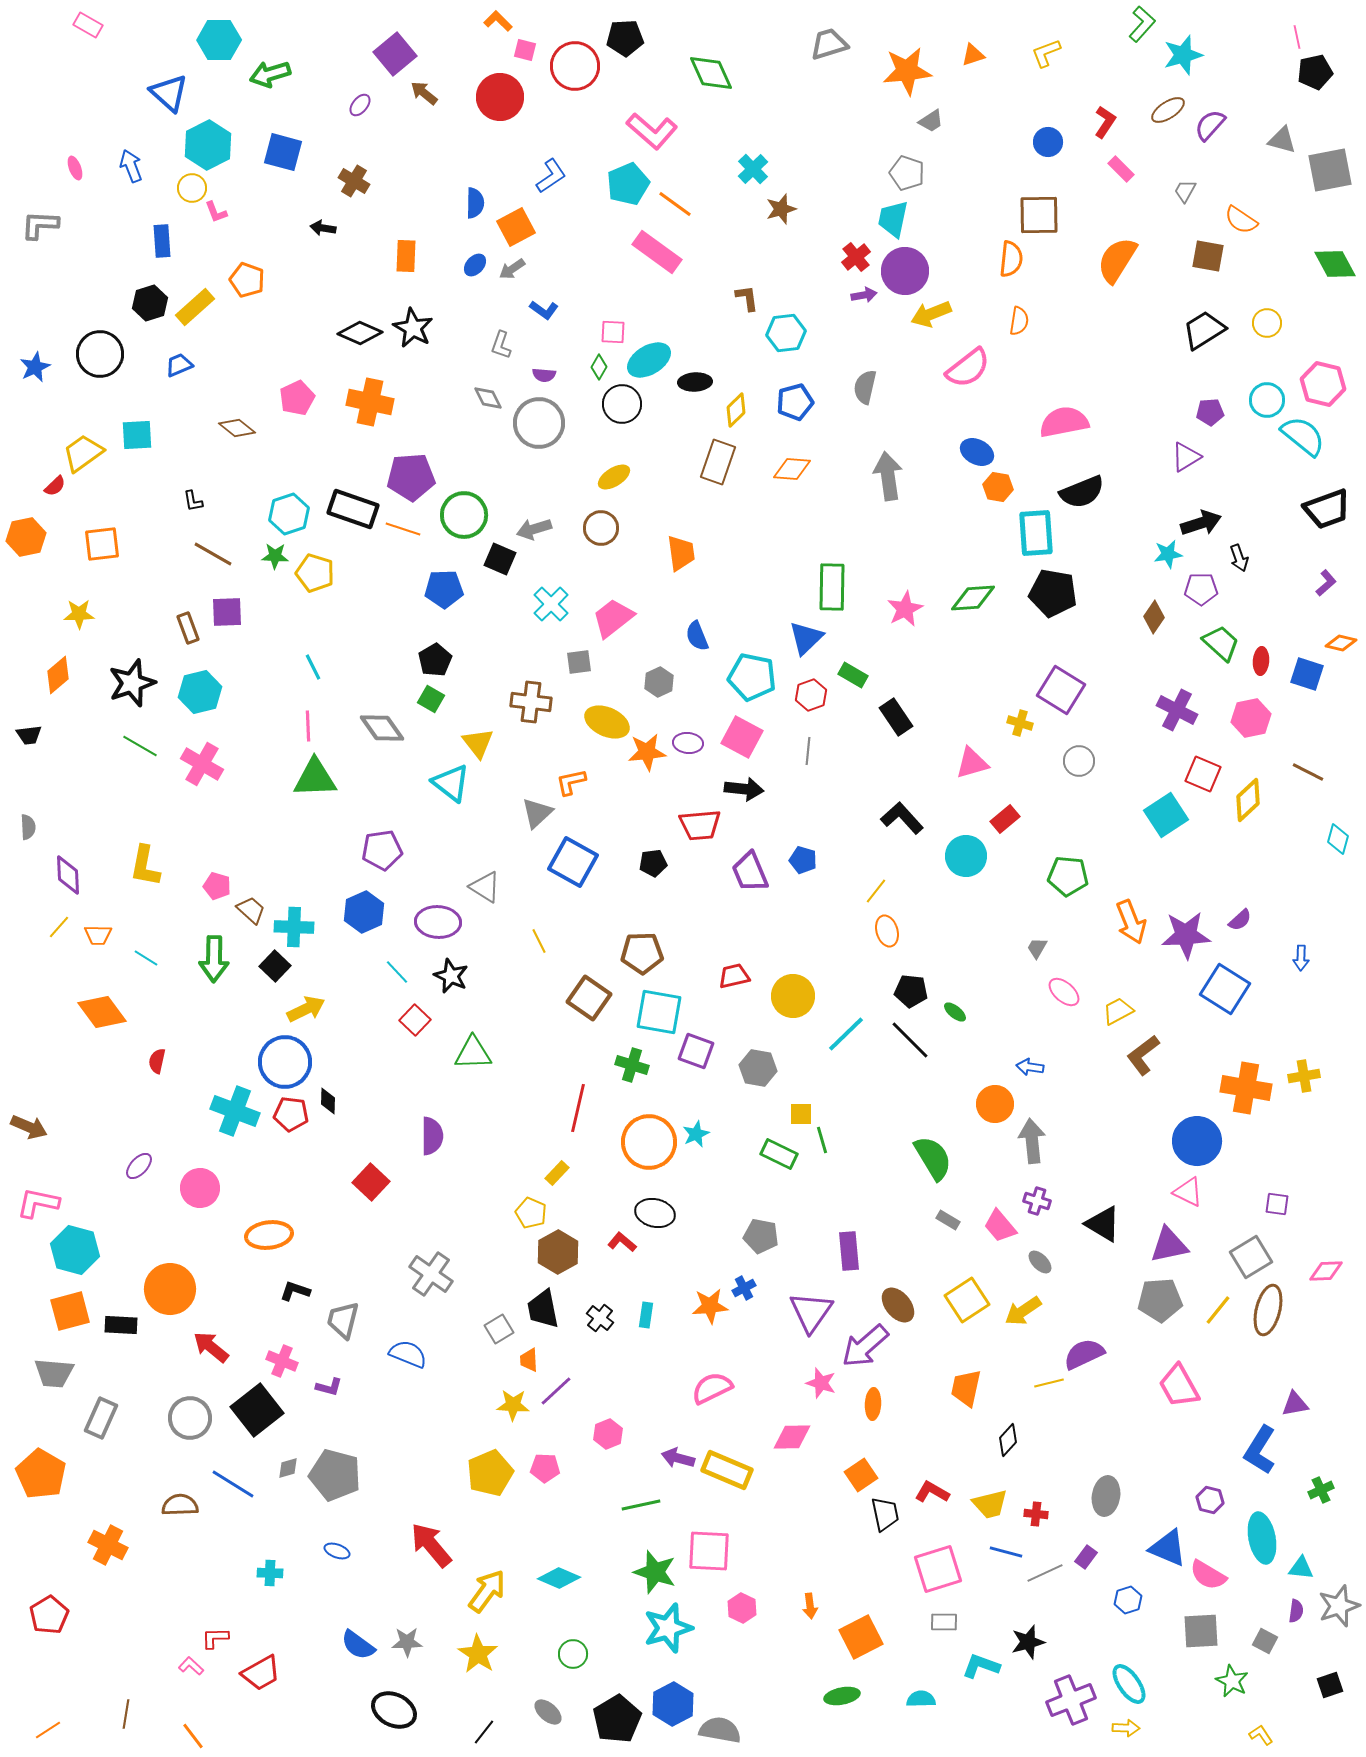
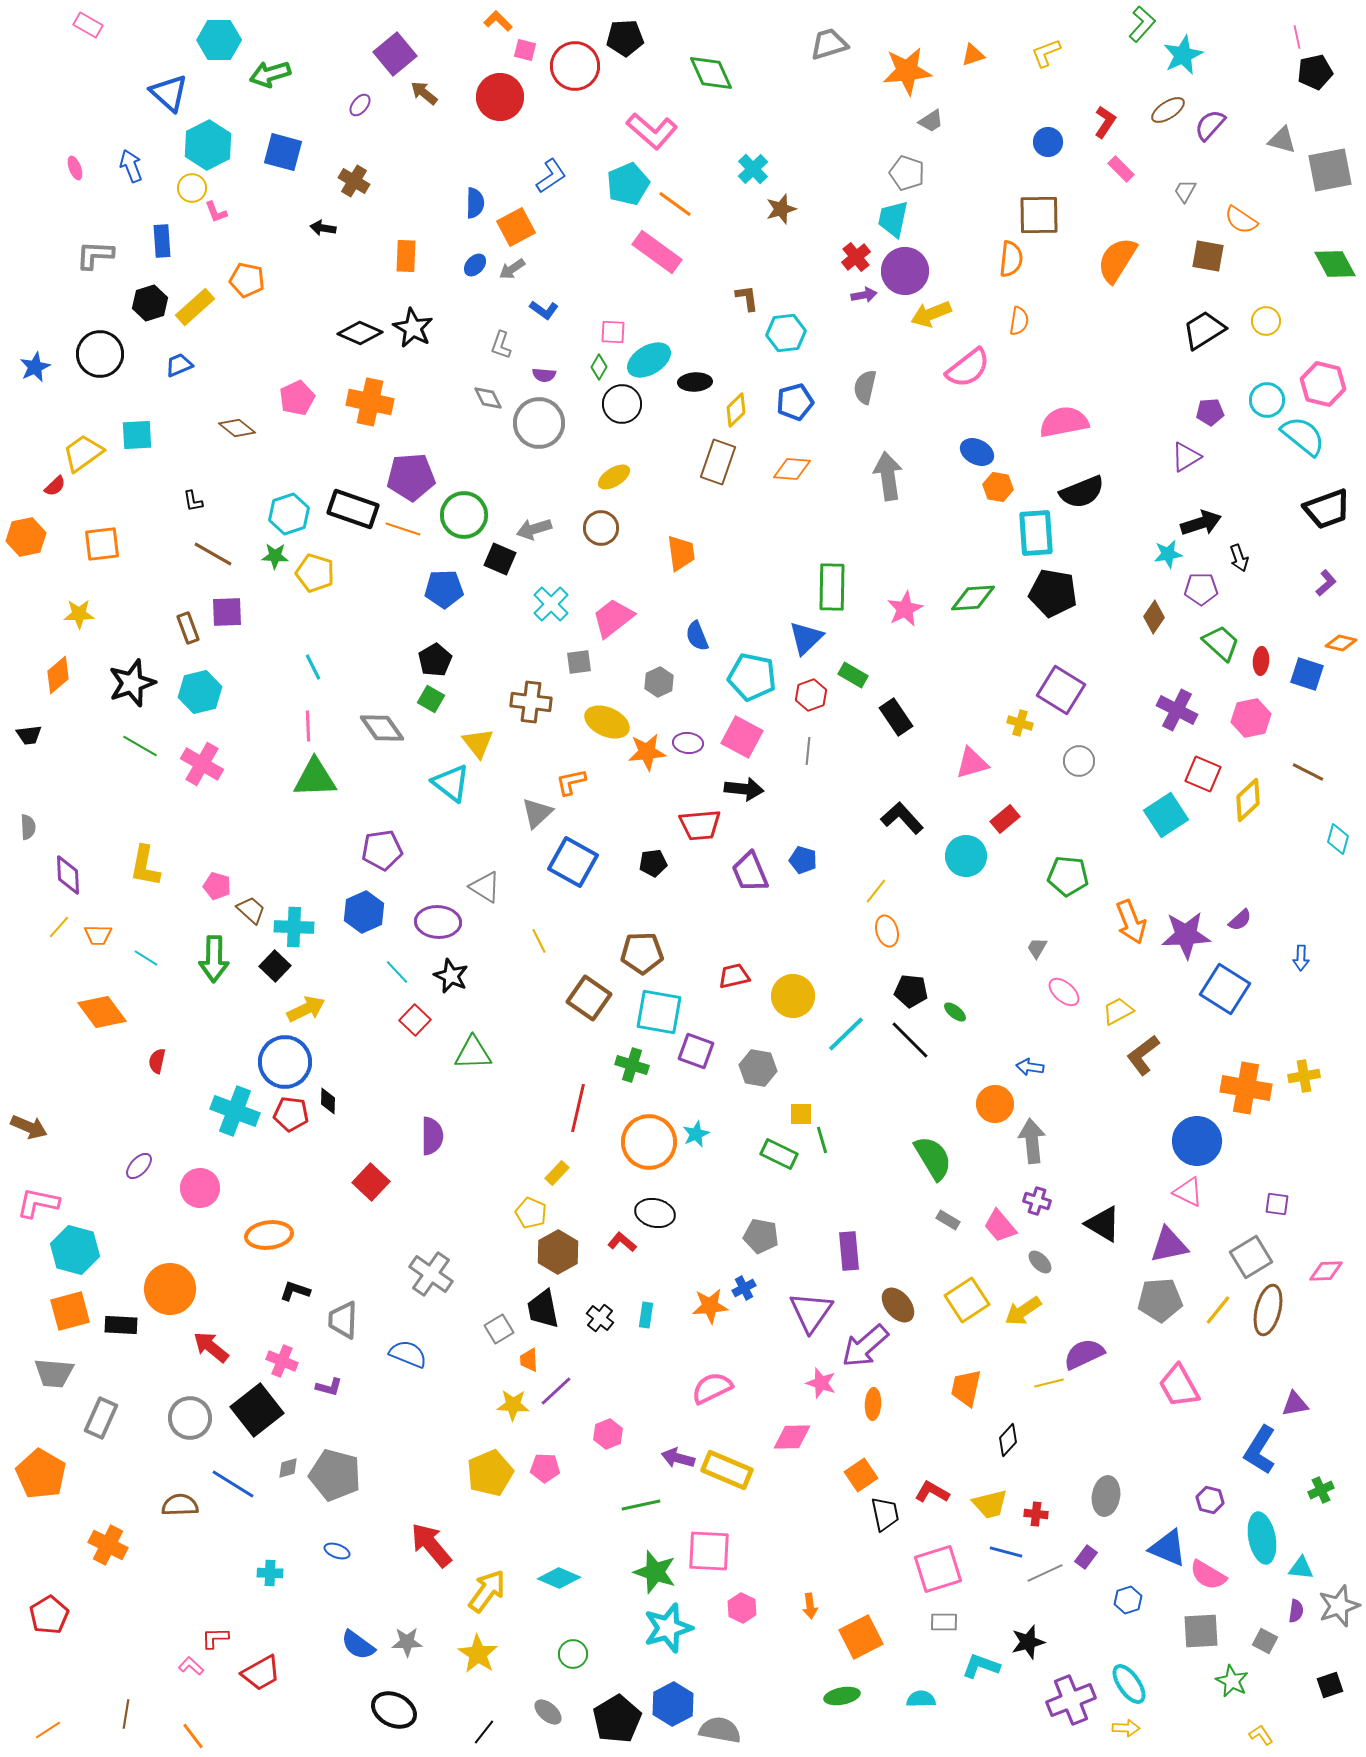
cyan star at (1183, 55): rotated 9 degrees counterclockwise
gray L-shape at (40, 225): moved 55 px right, 30 px down
orange pentagon at (247, 280): rotated 8 degrees counterclockwise
yellow circle at (1267, 323): moved 1 px left, 2 px up
gray trapezoid at (343, 1320): rotated 12 degrees counterclockwise
